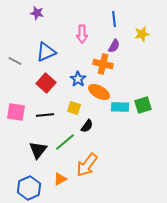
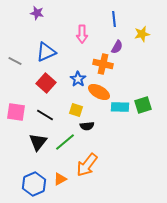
purple semicircle: moved 3 px right, 1 px down
yellow square: moved 2 px right, 2 px down
black line: rotated 36 degrees clockwise
black semicircle: rotated 48 degrees clockwise
black triangle: moved 8 px up
blue hexagon: moved 5 px right, 4 px up
